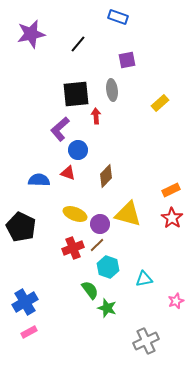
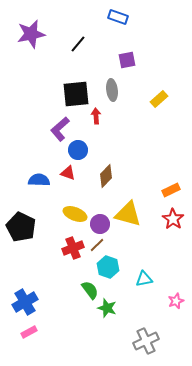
yellow rectangle: moved 1 px left, 4 px up
red star: moved 1 px right, 1 px down
